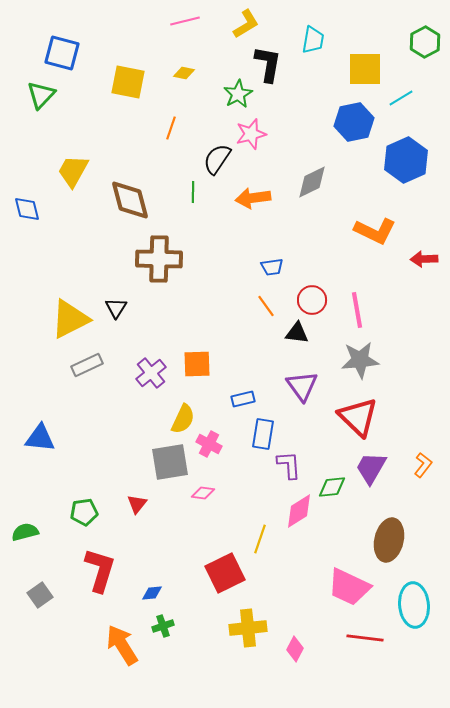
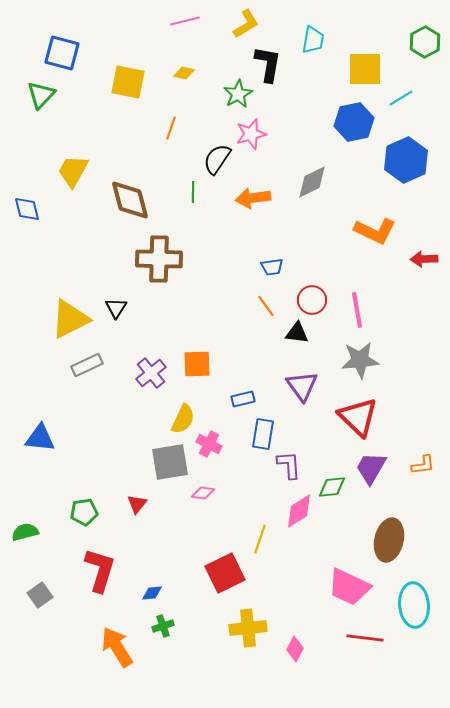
orange L-shape at (423, 465): rotated 45 degrees clockwise
orange arrow at (122, 645): moved 5 px left, 2 px down
